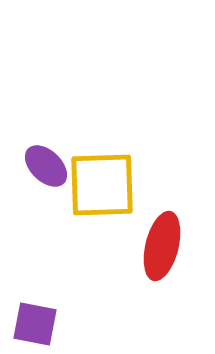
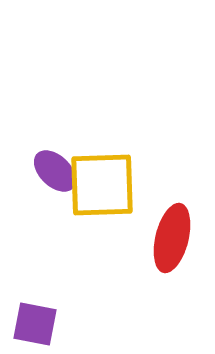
purple ellipse: moved 9 px right, 5 px down
red ellipse: moved 10 px right, 8 px up
